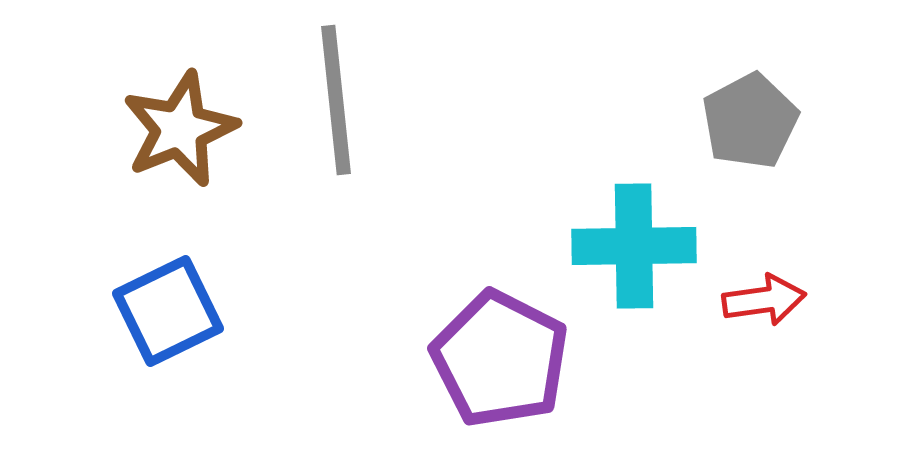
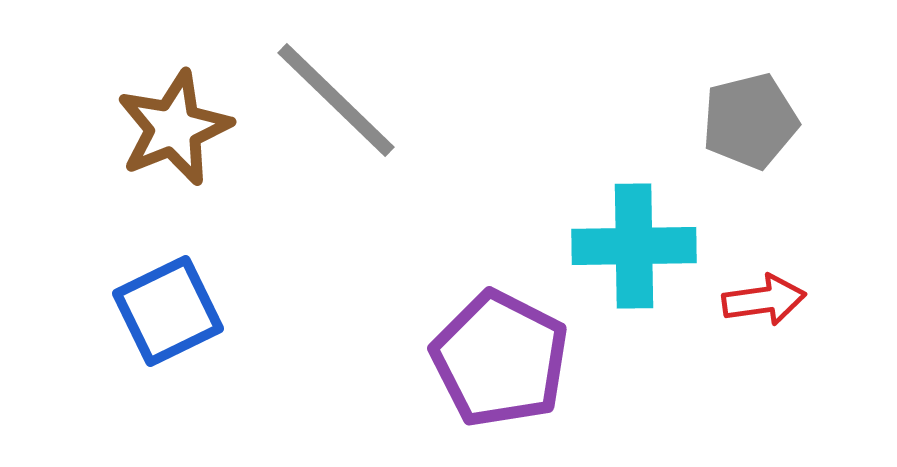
gray line: rotated 40 degrees counterclockwise
gray pentagon: rotated 14 degrees clockwise
brown star: moved 6 px left, 1 px up
